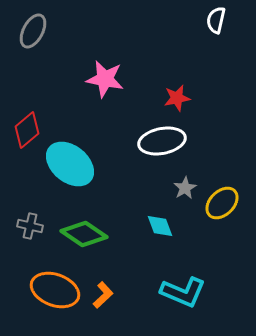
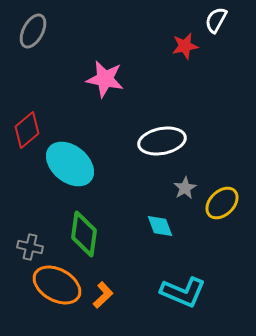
white semicircle: rotated 16 degrees clockwise
red star: moved 8 px right, 52 px up
gray cross: moved 21 px down
green diamond: rotated 63 degrees clockwise
orange ellipse: moved 2 px right, 5 px up; rotated 9 degrees clockwise
